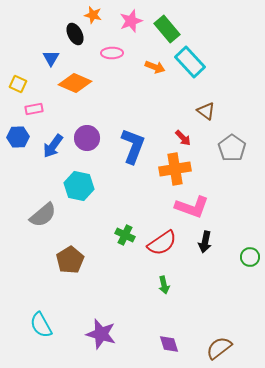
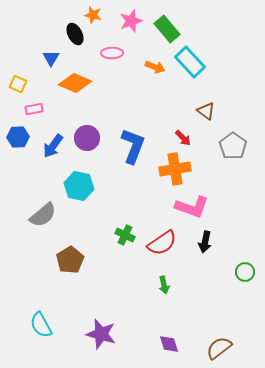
gray pentagon: moved 1 px right, 2 px up
green circle: moved 5 px left, 15 px down
